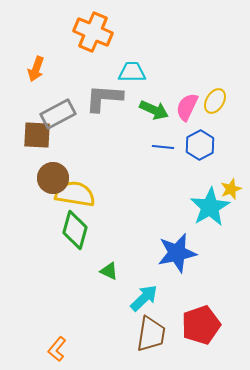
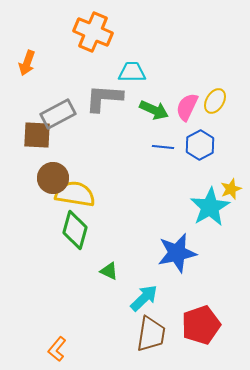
orange arrow: moved 9 px left, 6 px up
